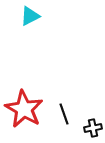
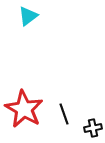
cyan triangle: moved 2 px left; rotated 10 degrees counterclockwise
